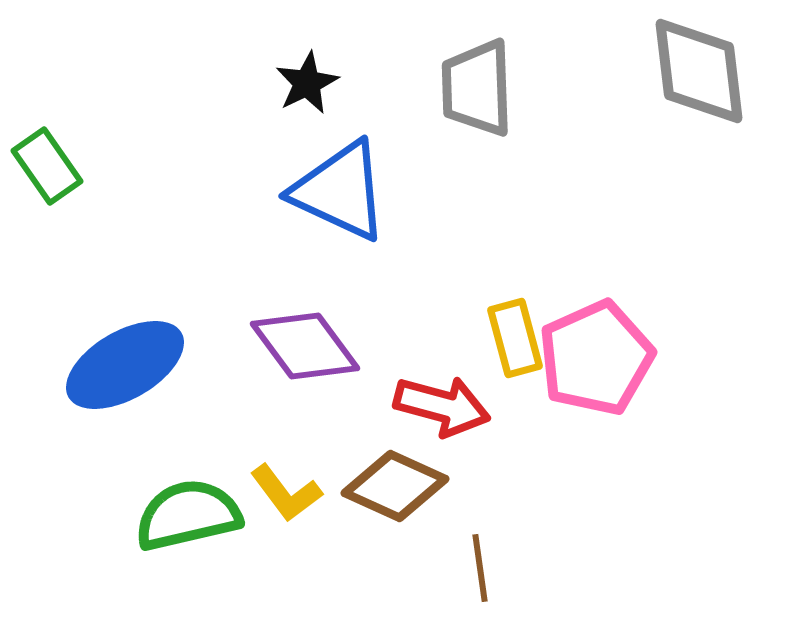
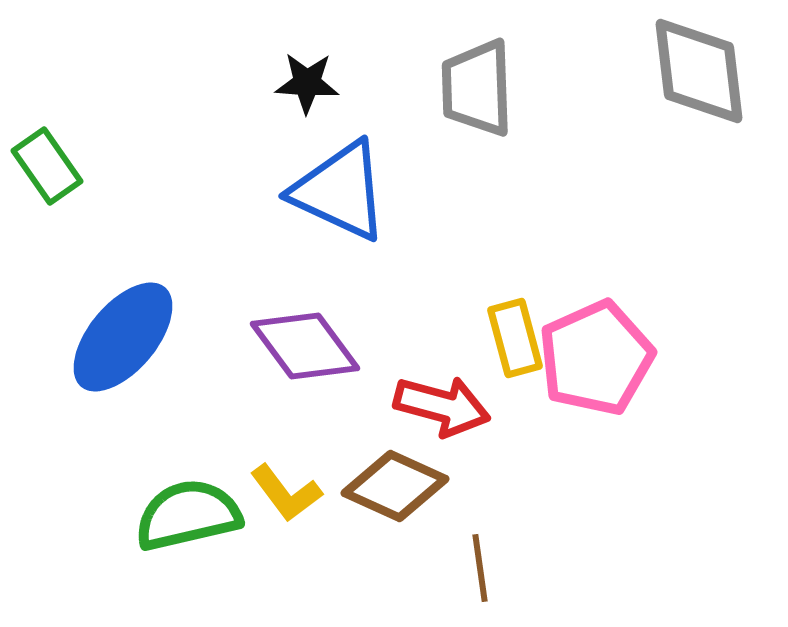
black star: rotated 30 degrees clockwise
blue ellipse: moved 2 px left, 28 px up; rotated 20 degrees counterclockwise
